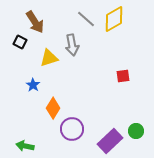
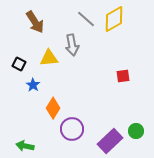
black square: moved 1 px left, 22 px down
yellow triangle: rotated 12 degrees clockwise
